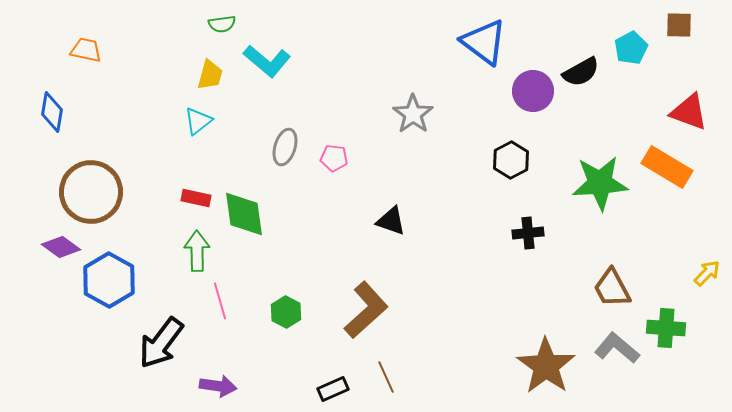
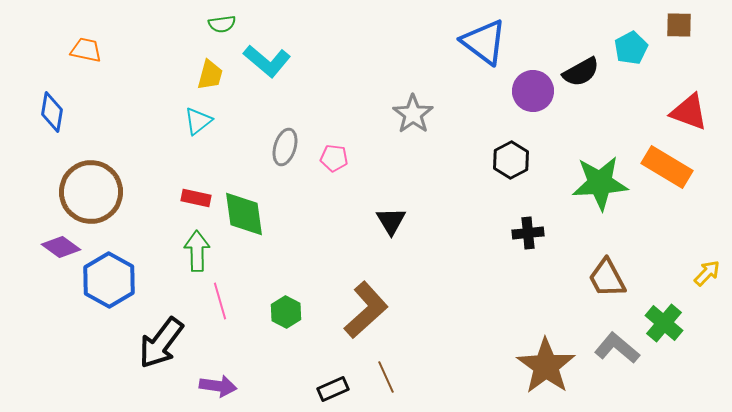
black triangle: rotated 40 degrees clockwise
brown trapezoid: moved 5 px left, 10 px up
green cross: moved 2 px left, 5 px up; rotated 36 degrees clockwise
